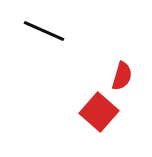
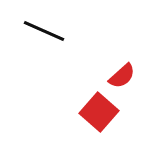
red semicircle: rotated 32 degrees clockwise
